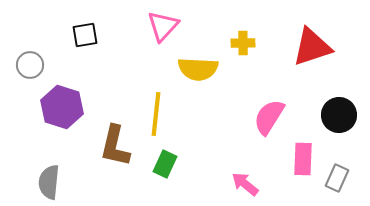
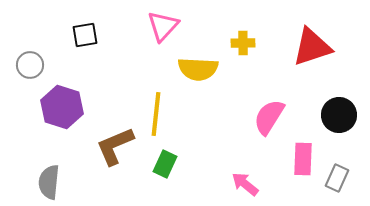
brown L-shape: rotated 54 degrees clockwise
